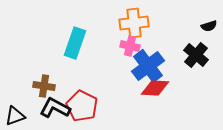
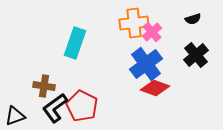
black semicircle: moved 16 px left, 7 px up
pink cross: moved 22 px right, 14 px up; rotated 36 degrees clockwise
black cross: rotated 10 degrees clockwise
blue cross: moved 2 px left, 2 px up
red diamond: rotated 16 degrees clockwise
black L-shape: rotated 64 degrees counterclockwise
